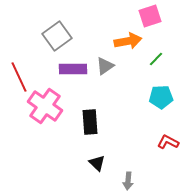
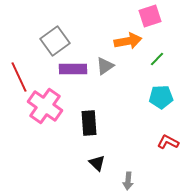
gray square: moved 2 px left, 5 px down
green line: moved 1 px right
black rectangle: moved 1 px left, 1 px down
